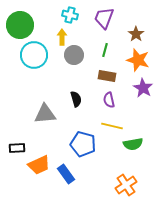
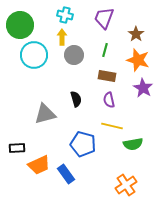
cyan cross: moved 5 px left
gray triangle: rotated 10 degrees counterclockwise
